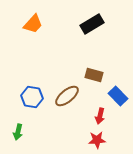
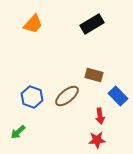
blue hexagon: rotated 10 degrees clockwise
red arrow: rotated 21 degrees counterclockwise
green arrow: rotated 35 degrees clockwise
